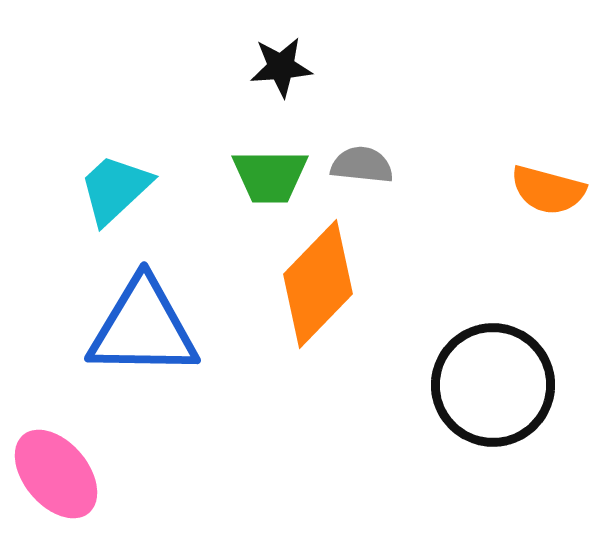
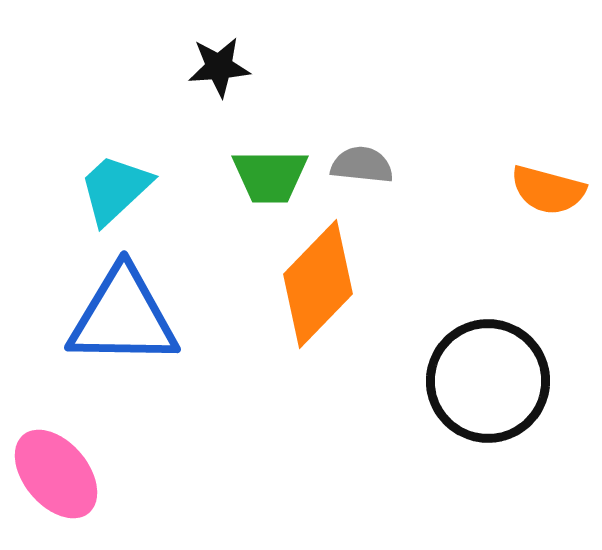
black star: moved 62 px left
blue triangle: moved 20 px left, 11 px up
black circle: moved 5 px left, 4 px up
